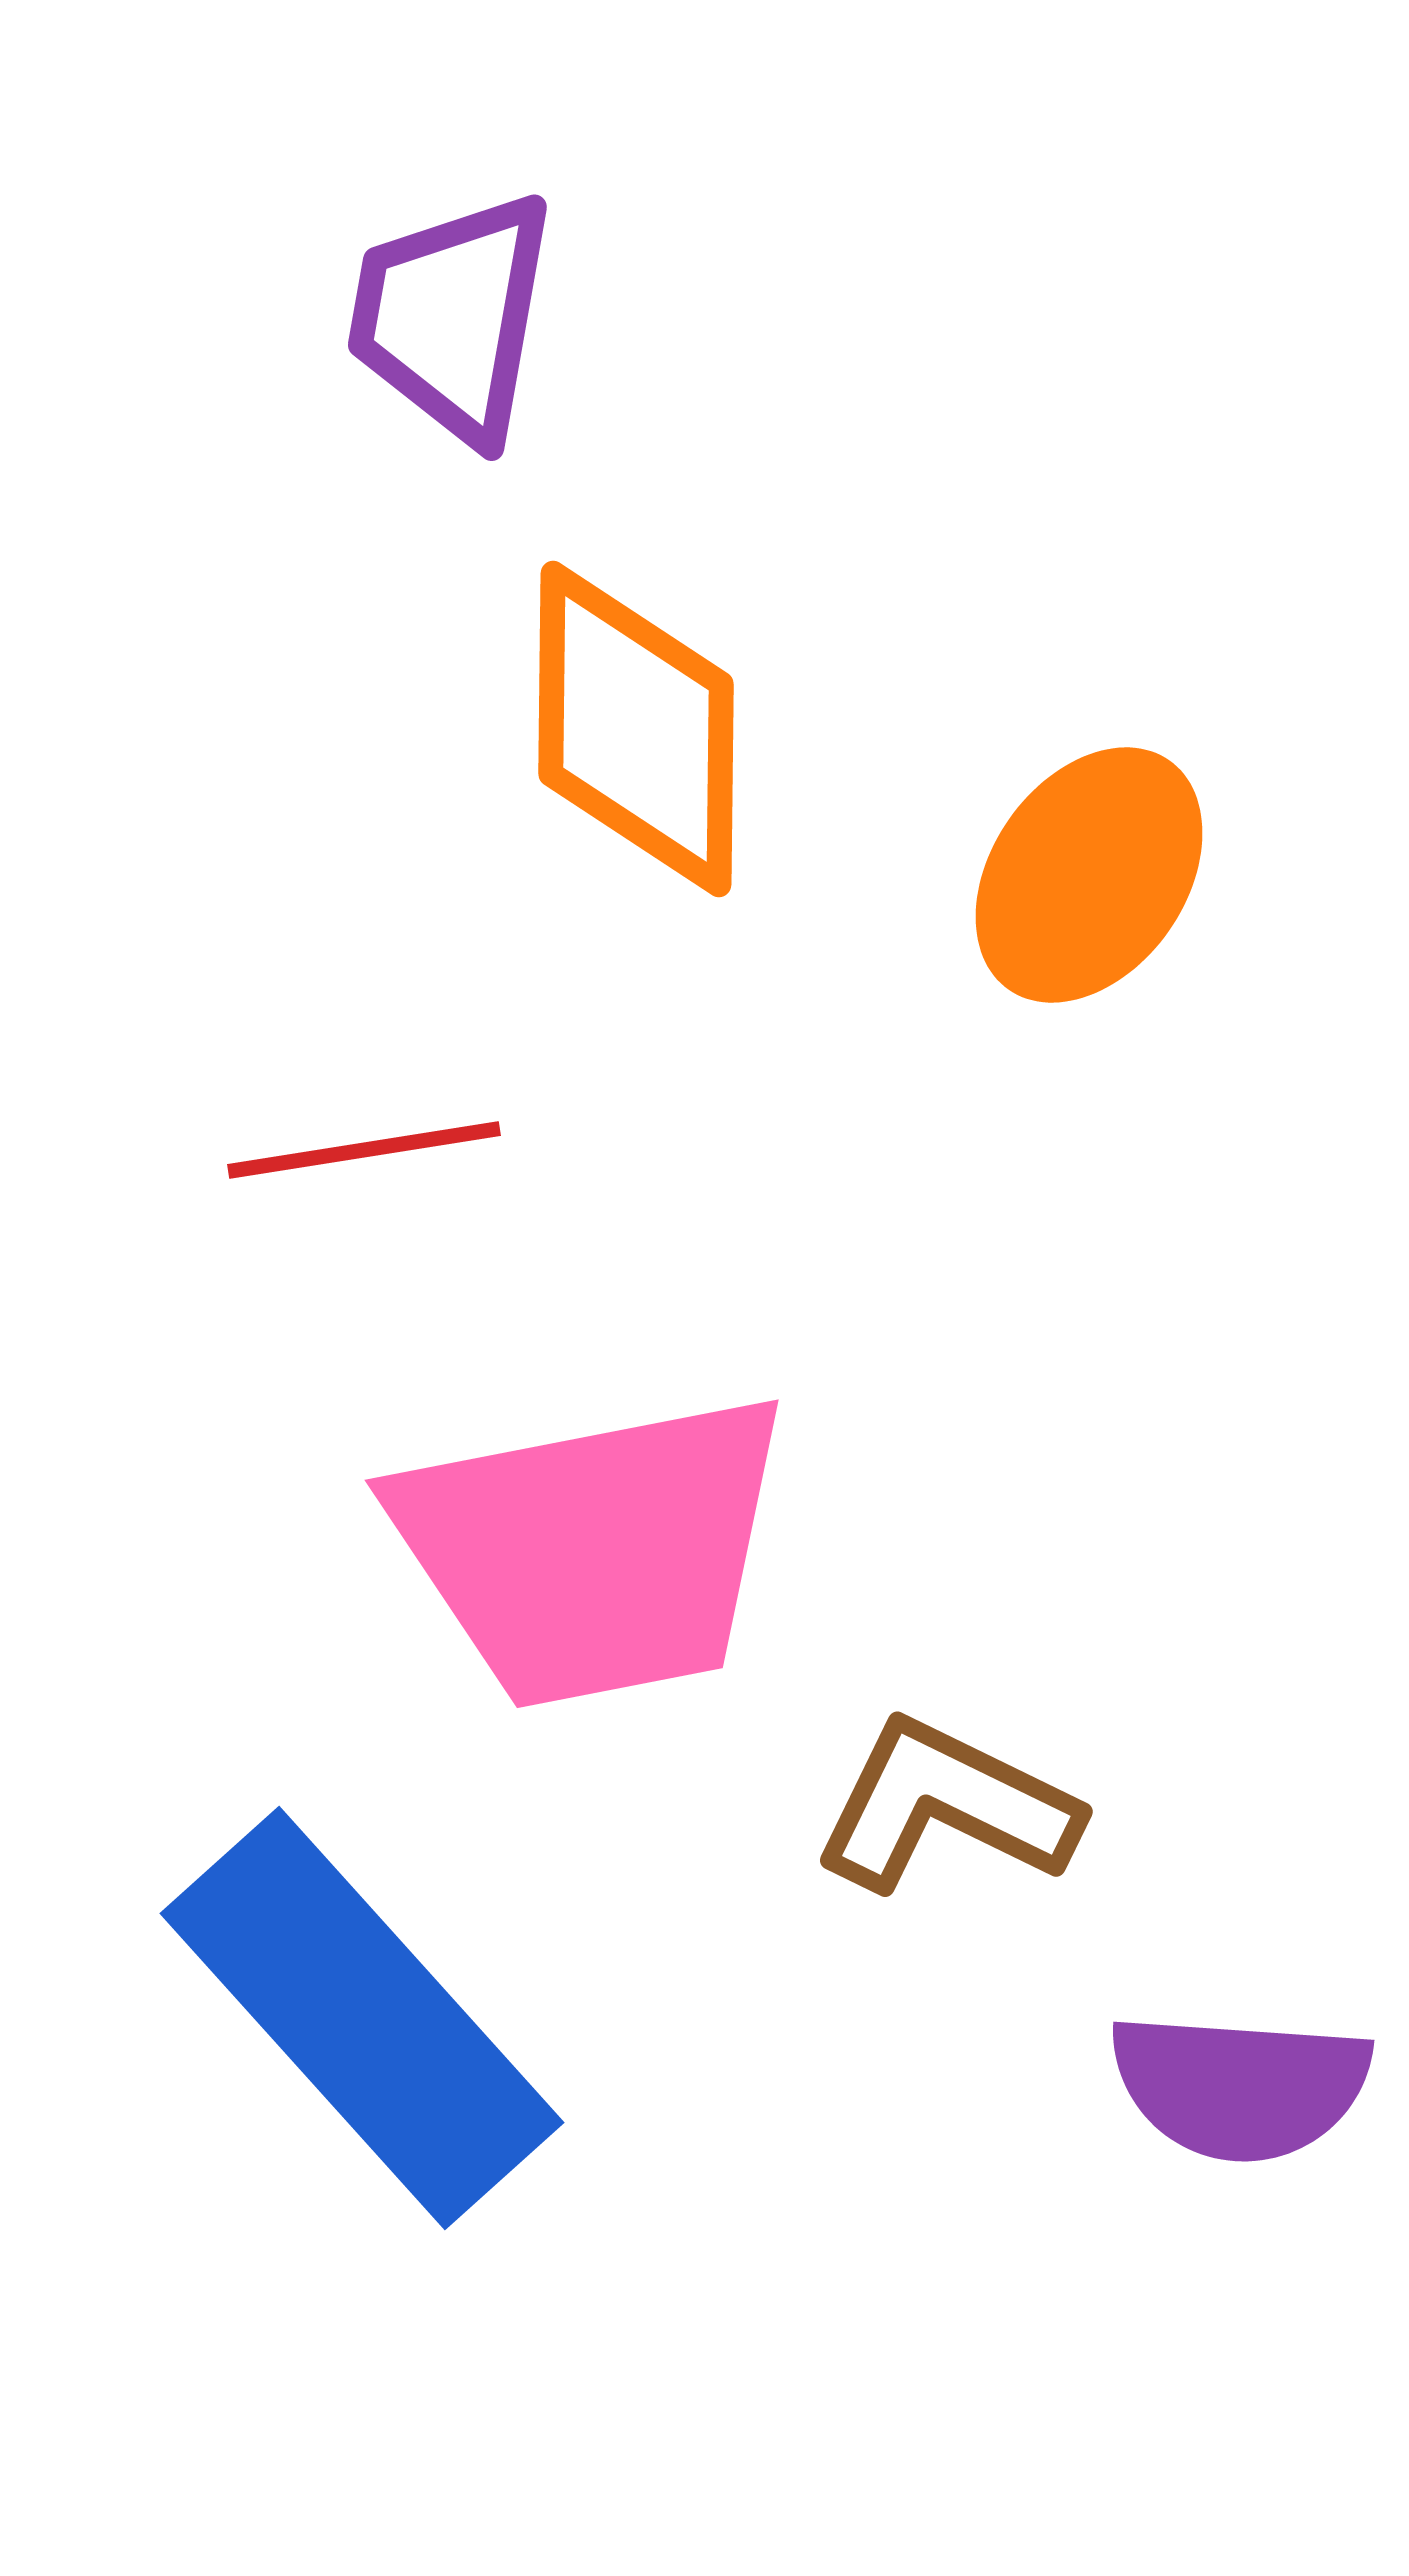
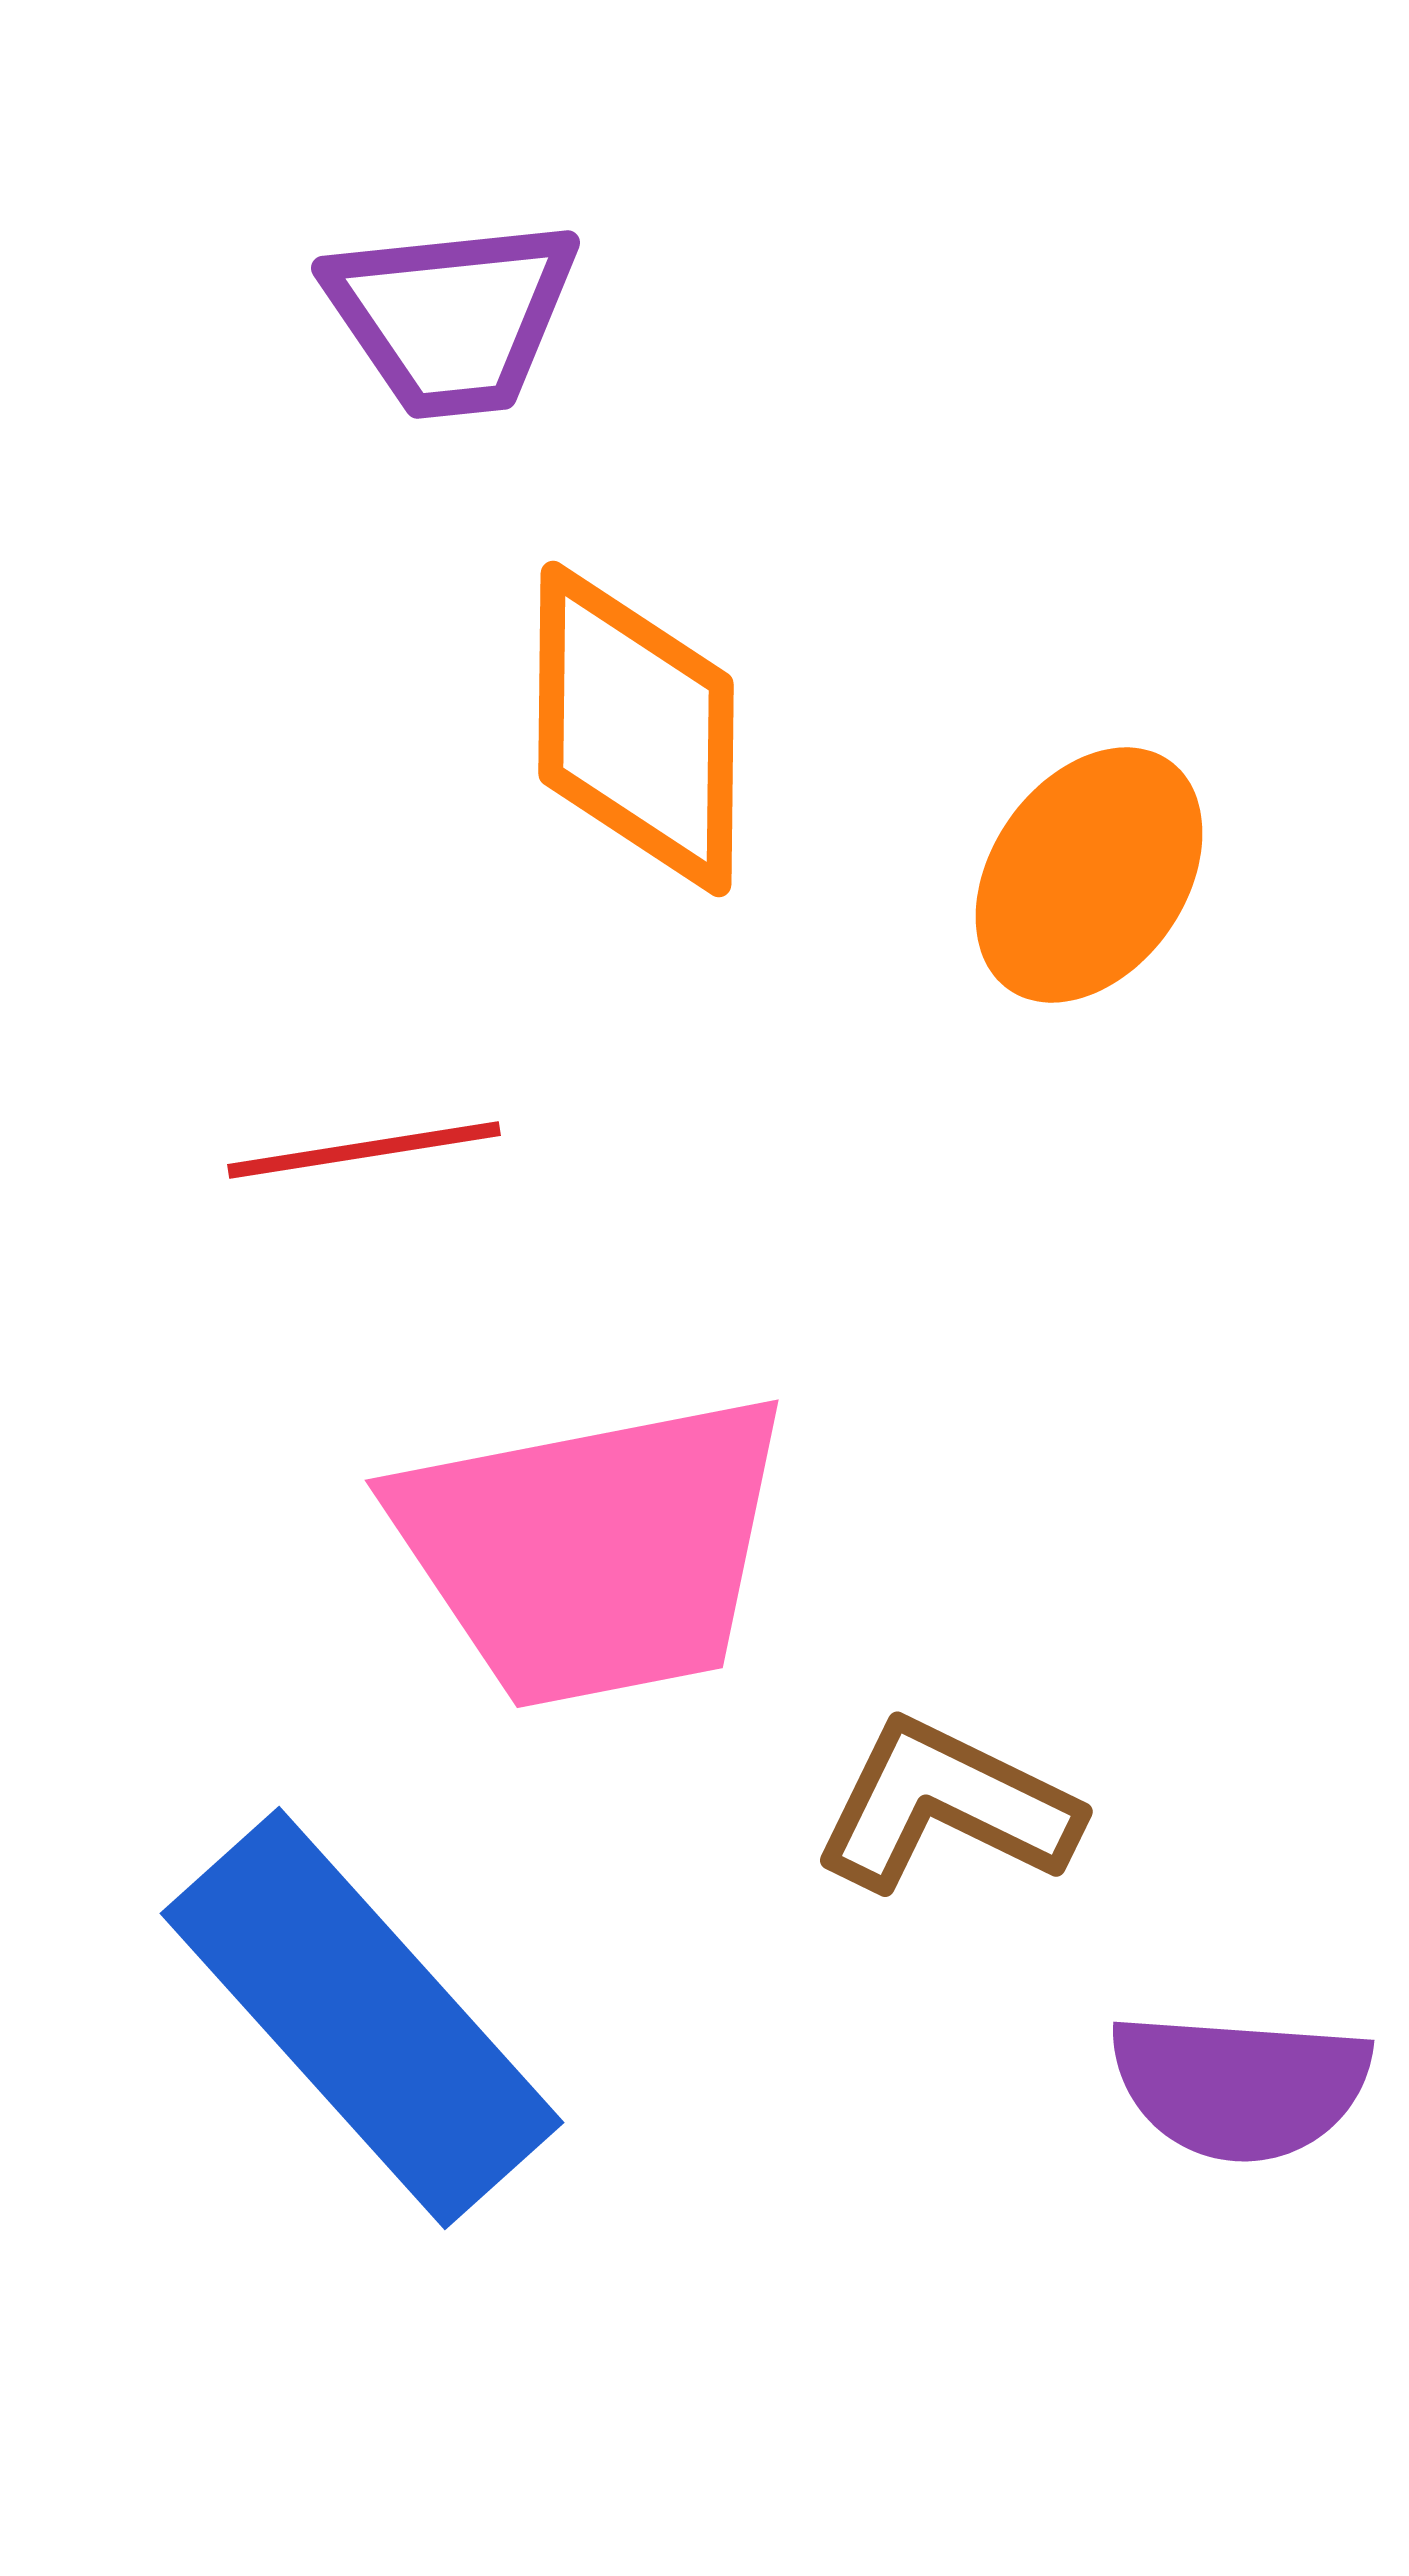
purple trapezoid: rotated 106 degrees counterclockwise
